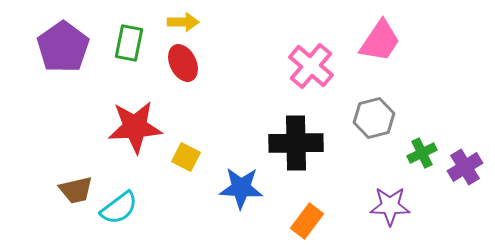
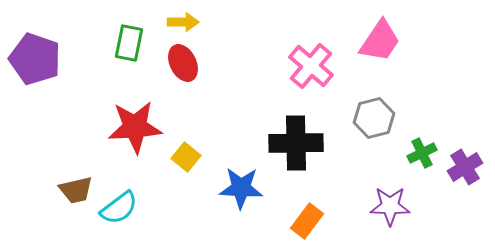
purple pentagon: moved 28 px left, 12 px down; rotated 18 degrees counterclockwise
yellow square: rotated 12 degrees clockwise
